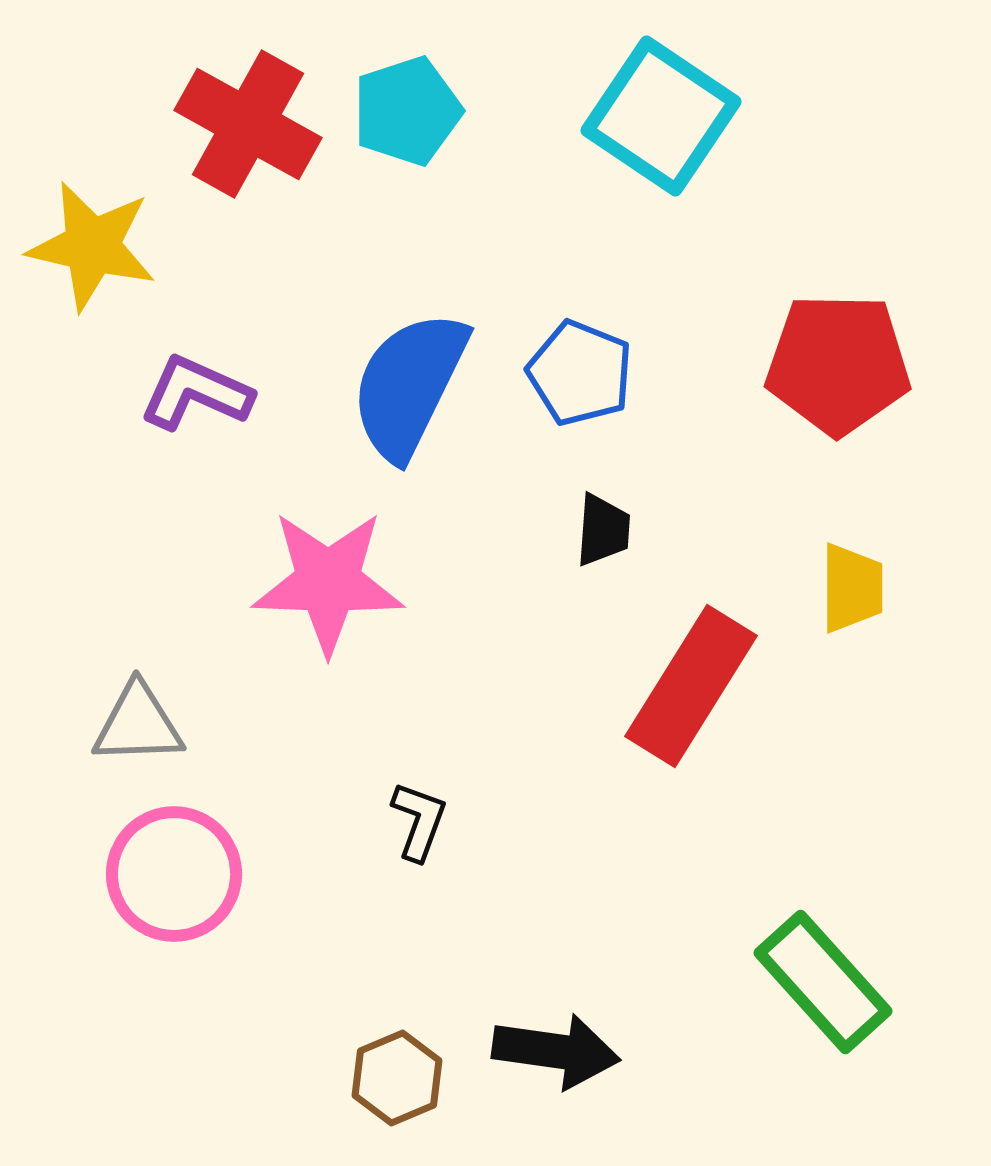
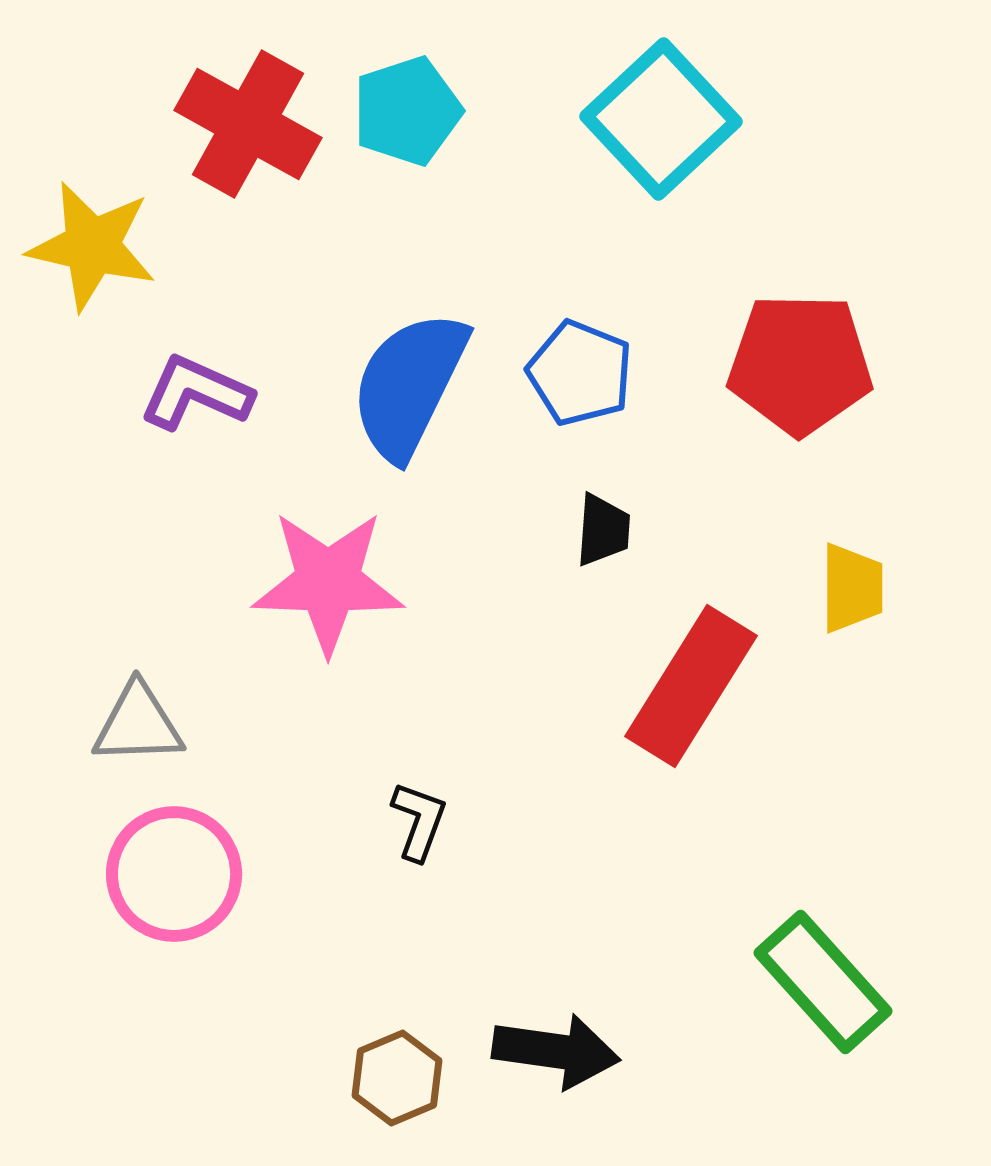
cyan square: moved 3 px down; rotated 13 degrees clockwise
red pentagon: moved 38 px left
